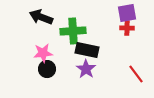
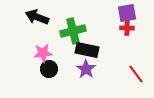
black arrow: moved 4 px left
green cross: rotated 10 degrees counterclockwise
black circle: moved 2 px right
